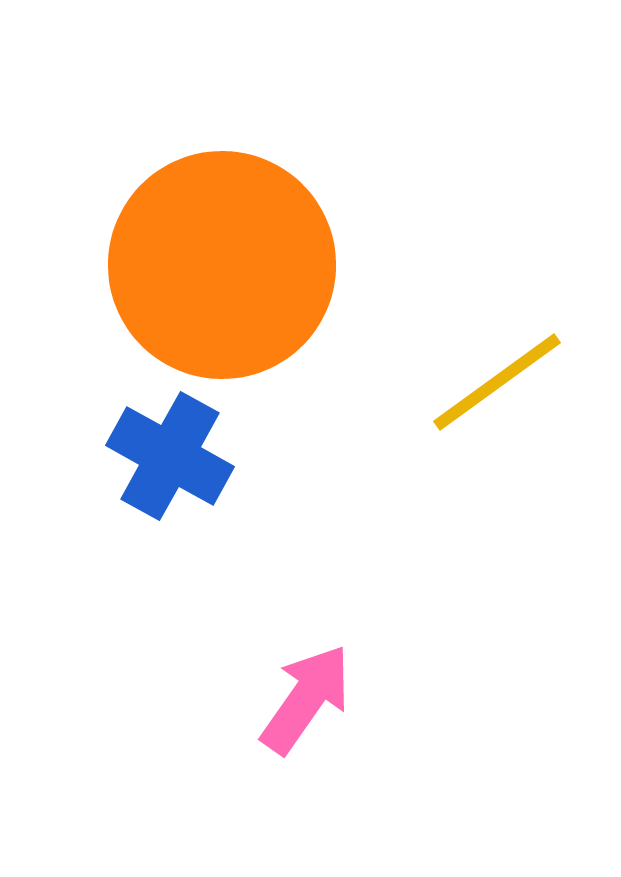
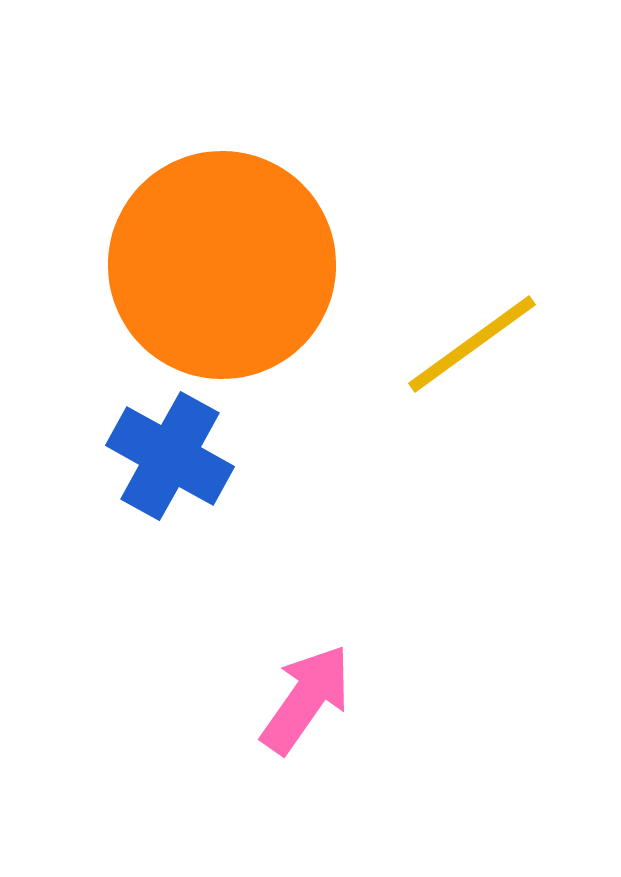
yellow line: moved 25 px left, 38 px up
